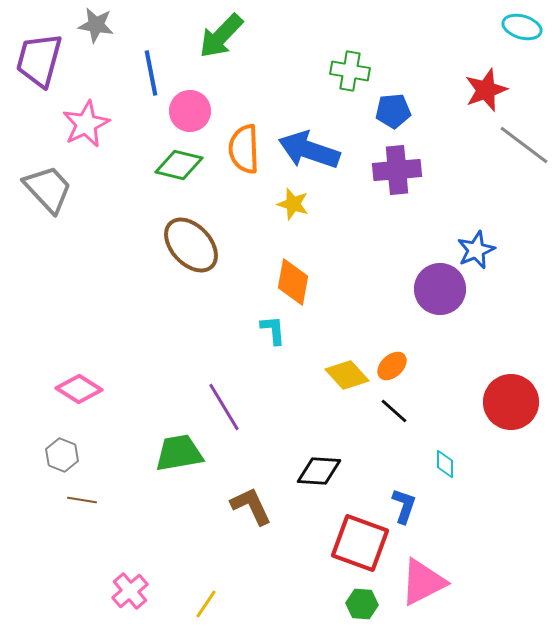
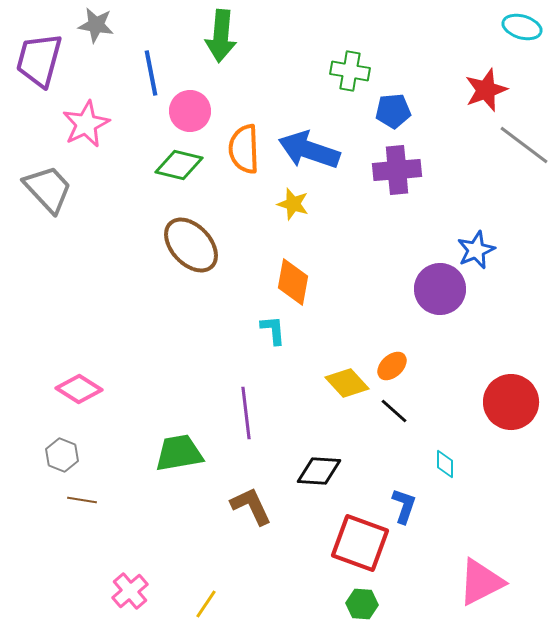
green arrow: rotated 39 degrees counterclockwise
yellow diamond: moved 8 px down
purple line: moved 22 px right, 6 px down; rotated 24 degrees clockwise
pink triangle: moved 58 px right
